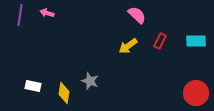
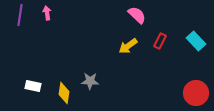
pink arrow: rotated 64 degrees clockwise
cyan rectangle: rotated 48 degrees clockwise
gray star: rotated 18 degrees counterclockwise
